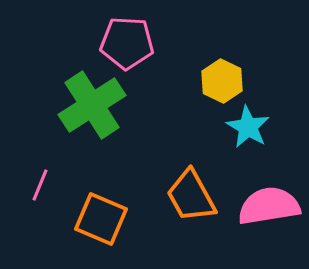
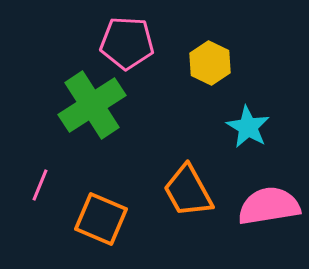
yellow hexagon: moved 12 px left, 18 px up
orange trapezoid: moved 3 px left, 5 px up
